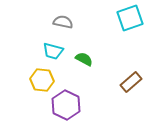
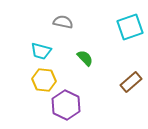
cyan square: moved 9 px down
cyan trapezoid: moved 12 px left
green semicircle: moved 1 px right, 1 px up; rotated 18 degrees clockwise
yellow hexagon: moved 2 px right
